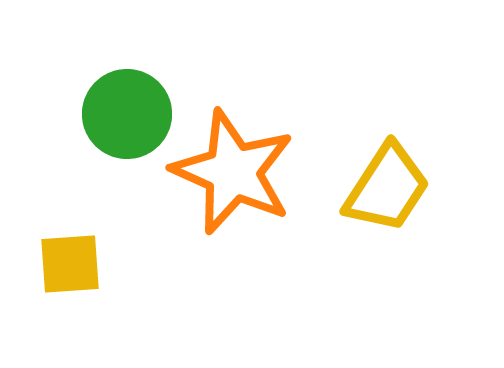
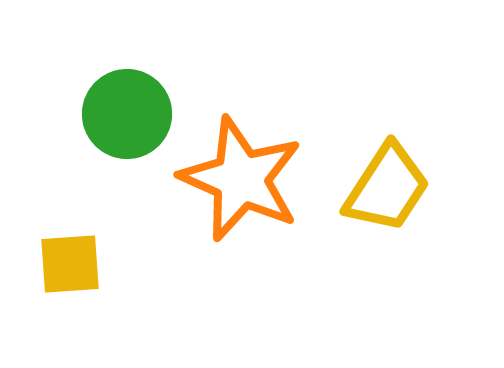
orange star: moved 8 px right, 7 px down
